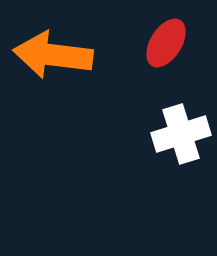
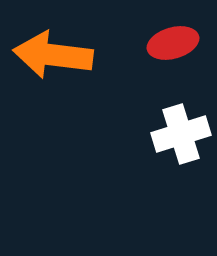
red ellipse: moved 7 px right; rotated 42 degrees clockwise
